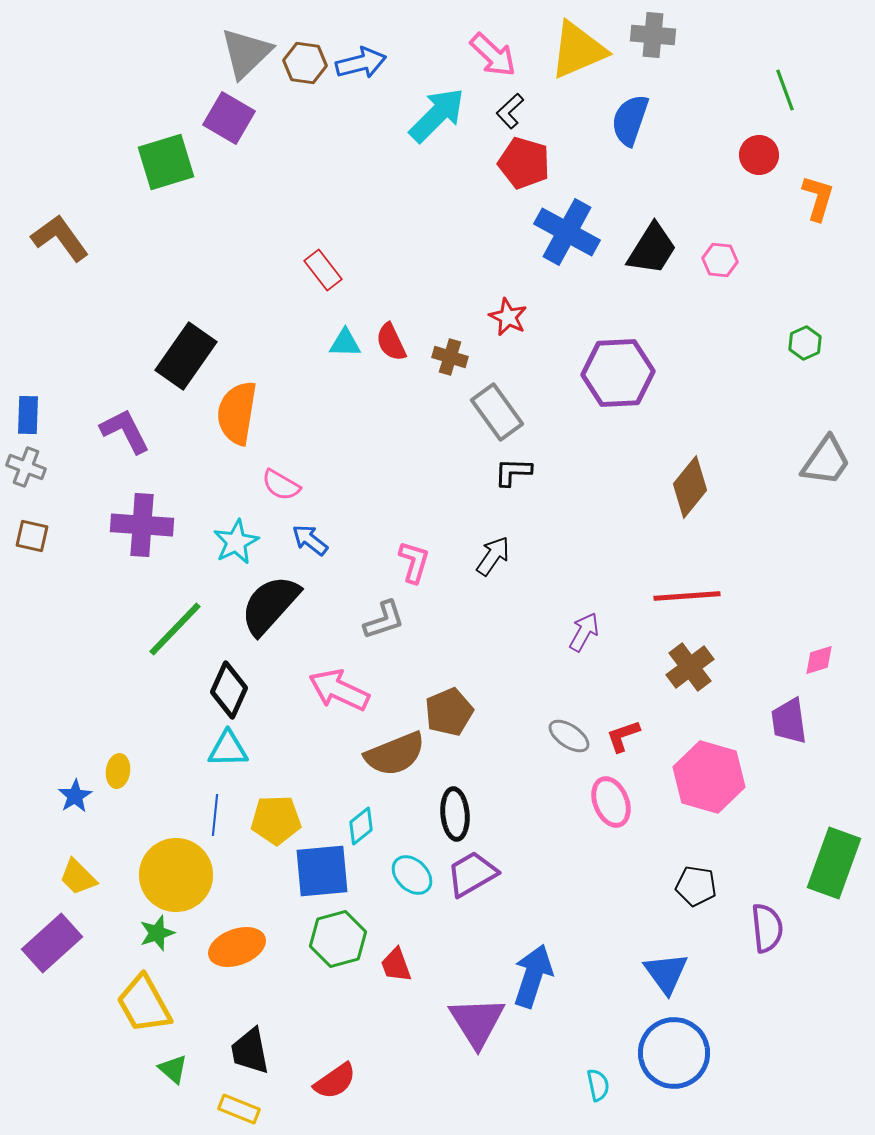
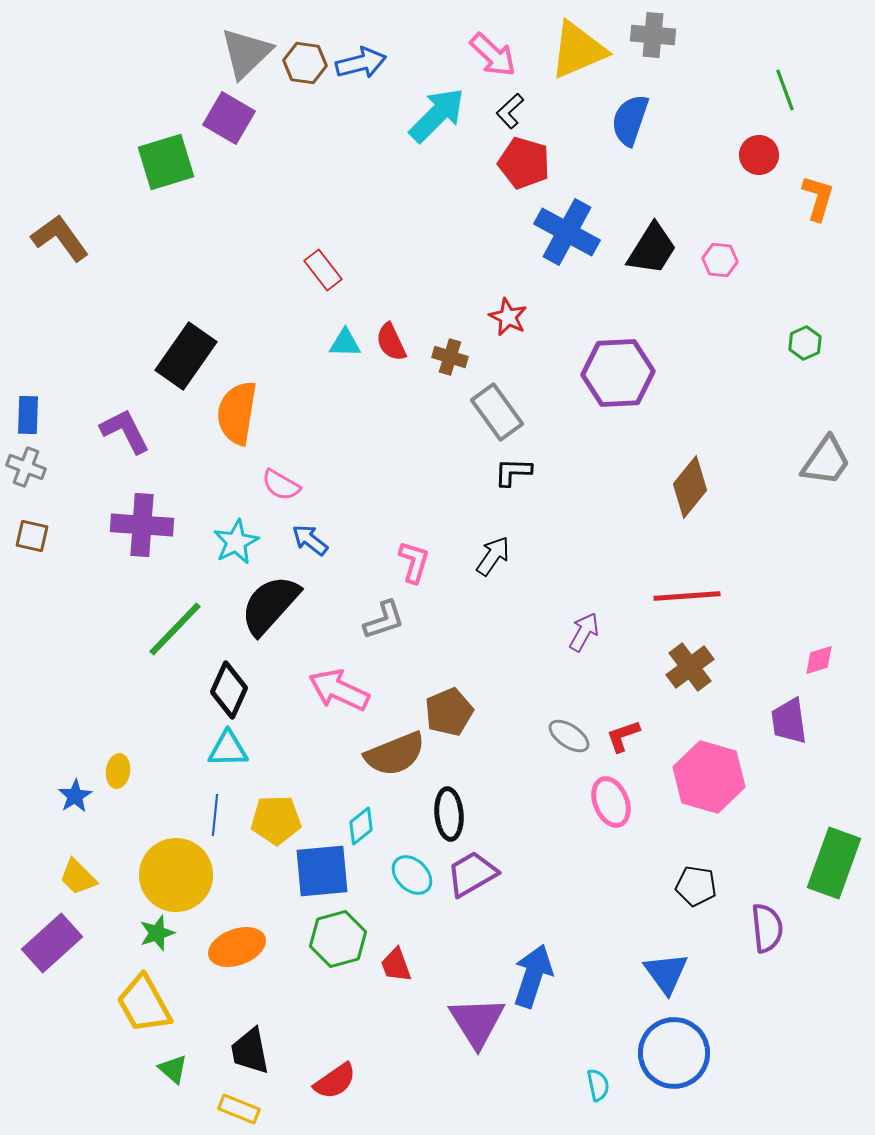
black ellipse at (455, 814): moved 6 px left
